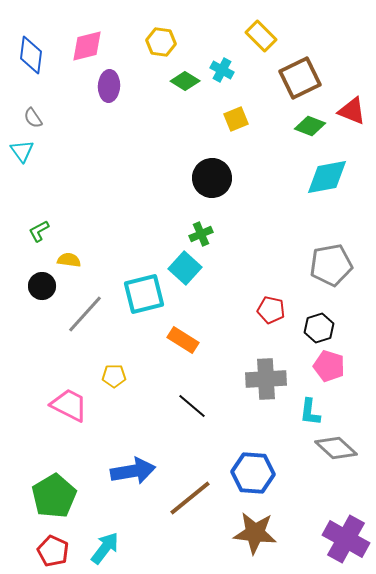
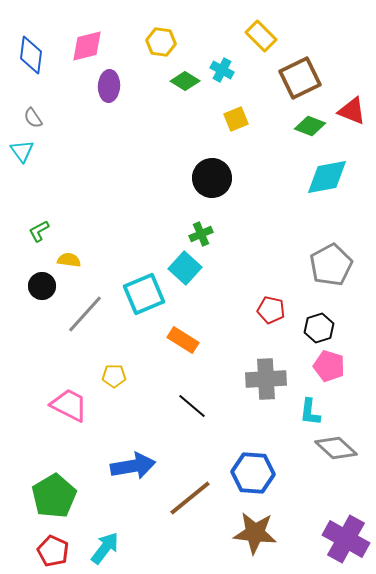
gray pentagon at (331, 265): rotated 18 degrees counterclockwise
cyan square at (144, 294): rotated 9 degrees counterclockwise
blue arrow at (133, 471): moved 5 px up
